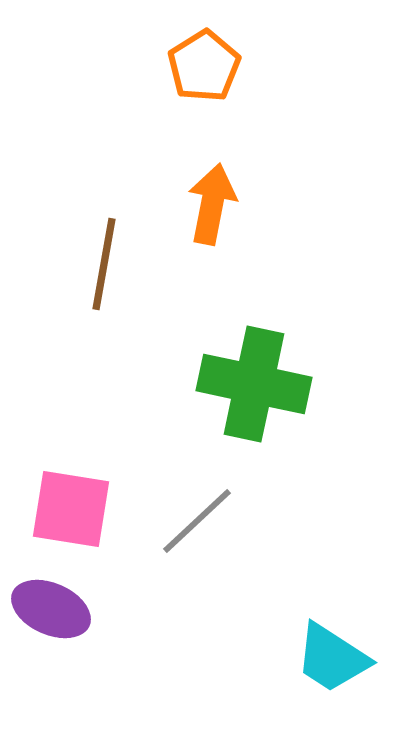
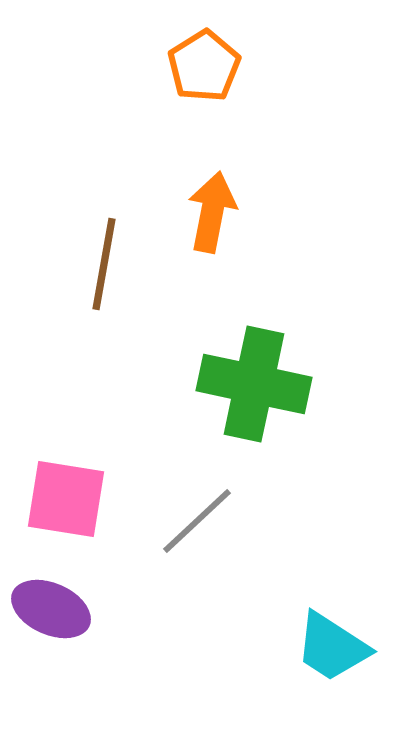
orange arrow: moved 8 px down
pink square: moved 5 px left, 10 px up
cyan trapezoid: moved 11 px up
